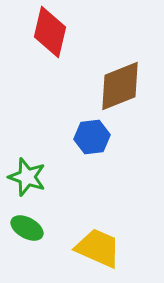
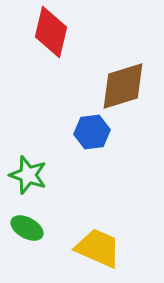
red diamond: moved 1 px right
brown diamond: moved 3 px right; rotated 4 degrees clockwise
blue hexagon: moved 5 px up
green star: moved 1 px right, 2 px up
